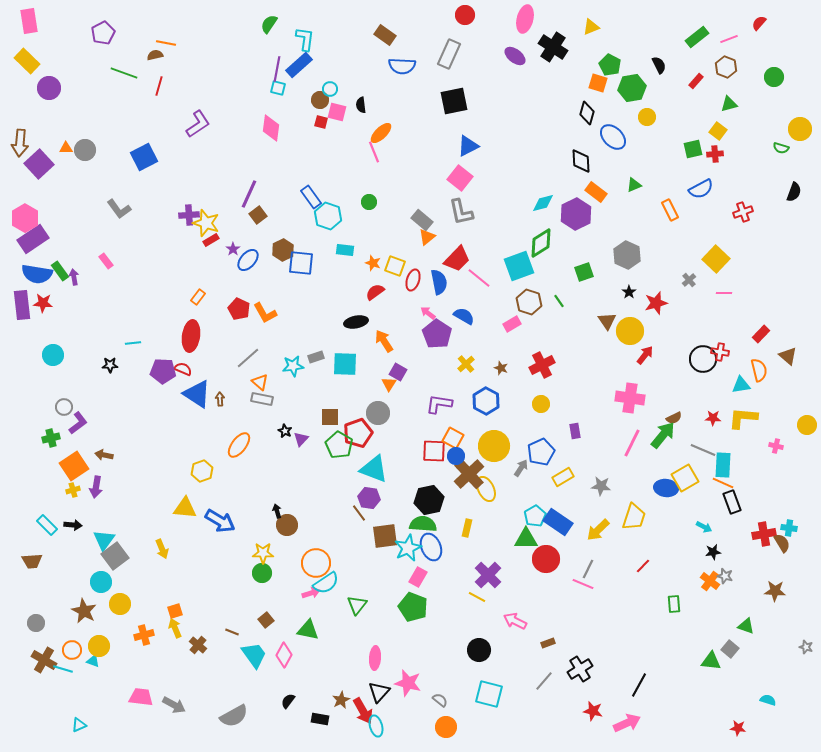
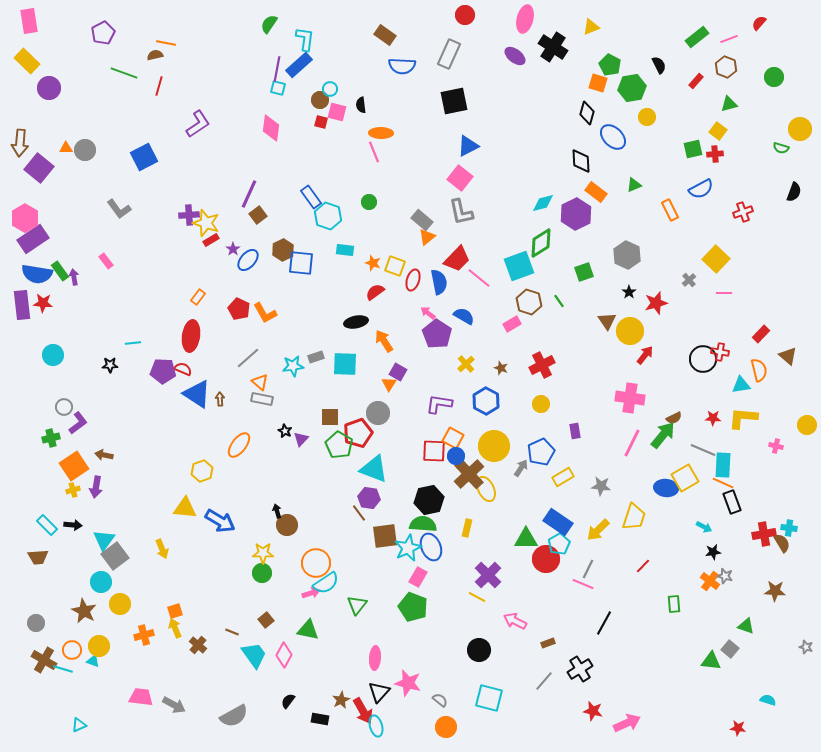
orange ellipse at (381, 133): rotated 45 degrees clockwise
purple square at (39, 164): moved 4 px down; rotated 8 degrees counterclockwise
cyan pentagon at (535, 516): moved 24 px right, 28 px down
brown trapezoid at (32, 561): moved 6 px right, 4 px up
black line at (639, 685): moved 35 px left, 62 px up
cyan square at (489, 694): moved 4 px down
